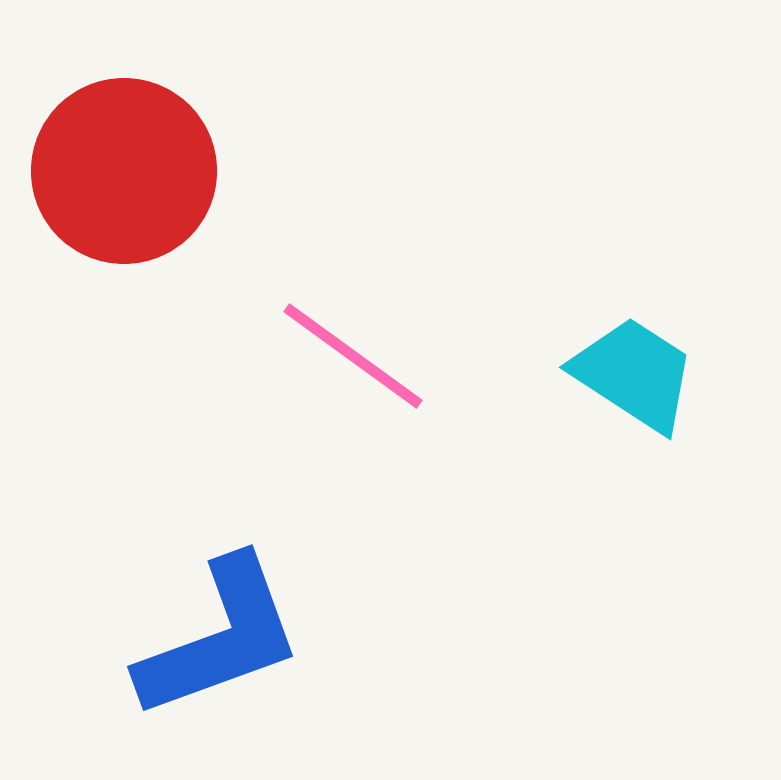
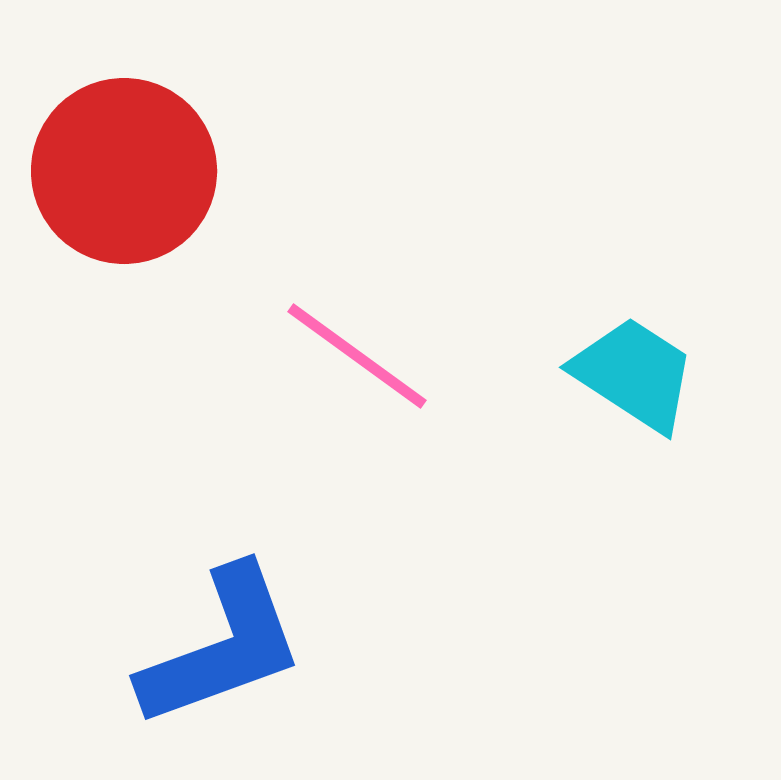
pink line: moved 4 px right
blue L-shape: moved 2 px right, 9 px down
